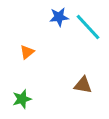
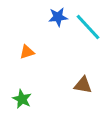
blue star: moved 1 px left
orange triangle: rotated 21 degrees clockwise
green star: rotated 30 degrees counterclockwise
